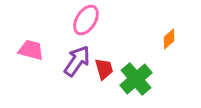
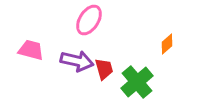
pink ellipse: moved 3 px right
orange diamond: moved 2 px left, 5 px down
purple arrow: rotated 68 degrees clockwise
green cross: moved 1 px right, 3 px down
